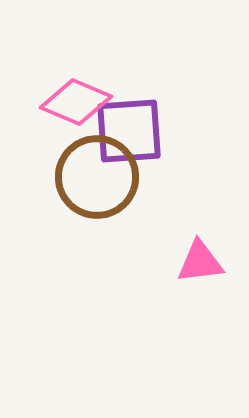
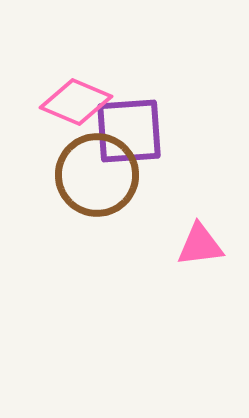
brown circle: moved 2 px up
pink triangle: moved 17 px up
